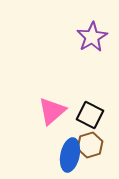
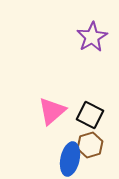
blue ellipse: moved 4 px down
